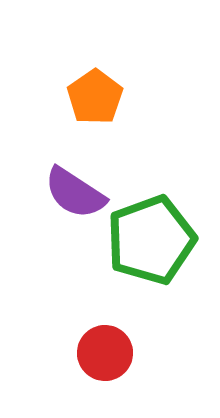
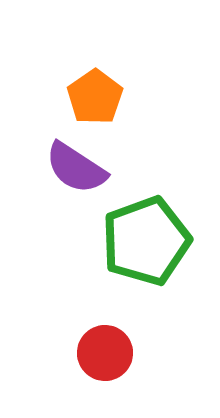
purple semicircle: moved 1 px right, 25 px up
green pentagon: moved 5 px left, 1 px down
